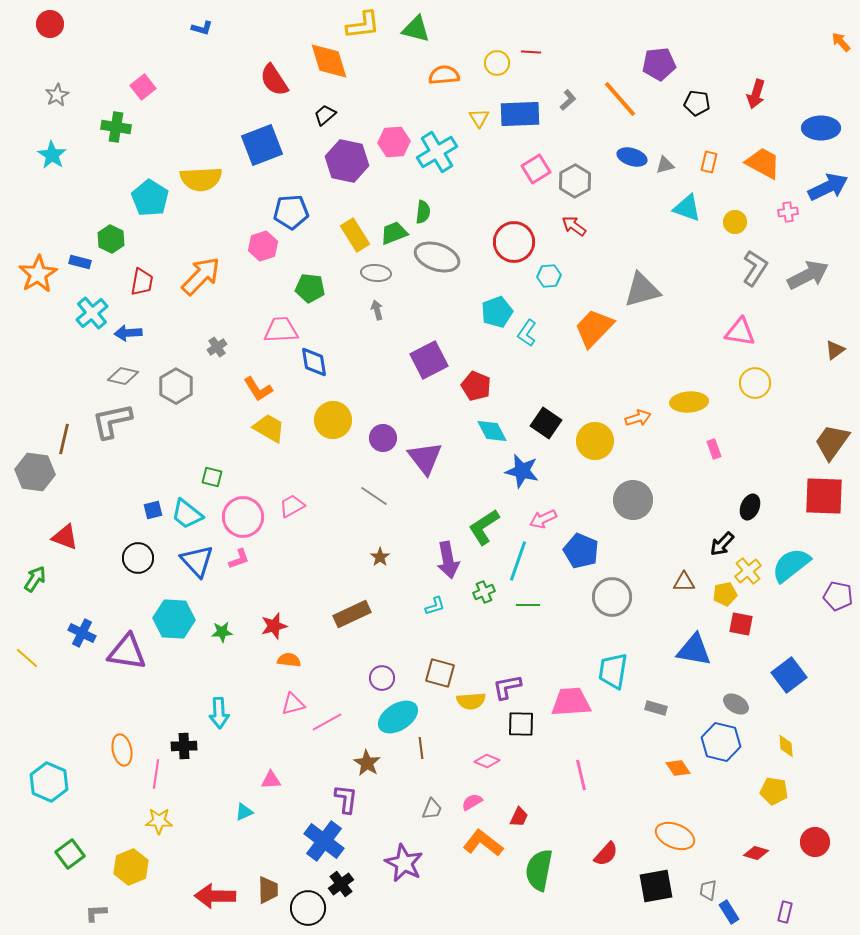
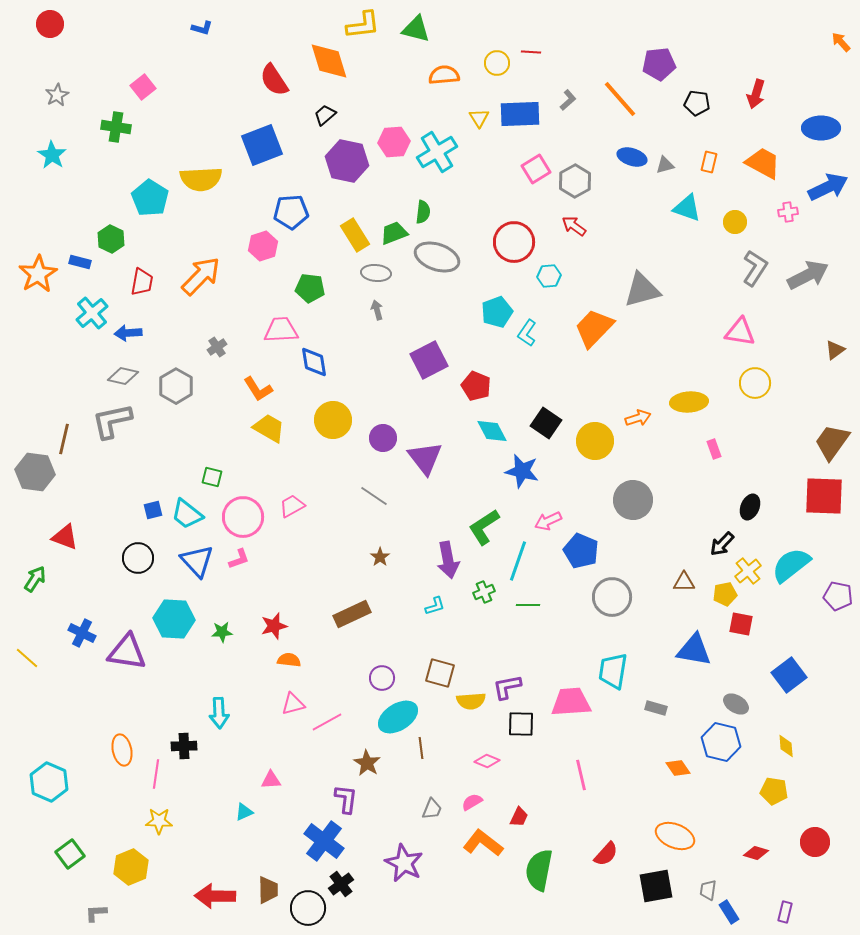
pink arrow at (543, 519): moved 5 px right, 2 px down
